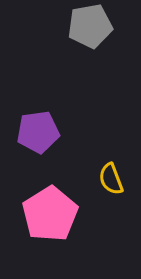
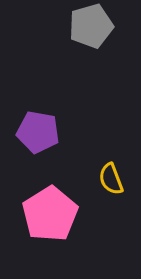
gray pentagon: moved 1 px right; rotated 6 degrees counterclockwise
purple pentagon: rotated 18 degrees clockwise
